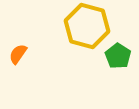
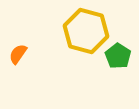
yellow hexagon: moved 1 px left, 5 px down
